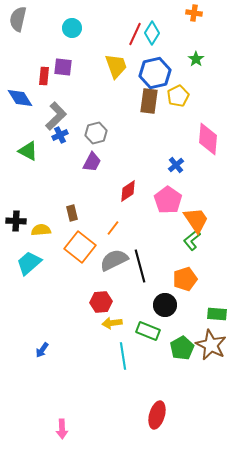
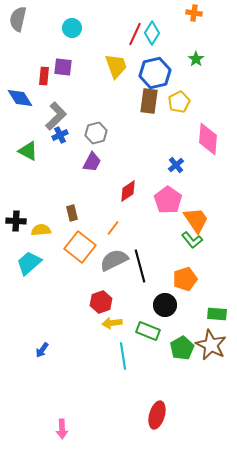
yellow pentagon at (178, 96): moved 1 px right, 6 px down
green L-shape at (192, 240): rotated 90 degrees counterclockwise
red hexagon at (101, 302): rotated 15 degrees counterclockwise
